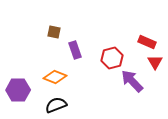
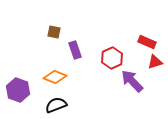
red hexagon: rotated 10 degrees counterclockwise
red triangle: rotated 42 degrees clockwise
purple hexagon: rotated 20 degrees clockwise
